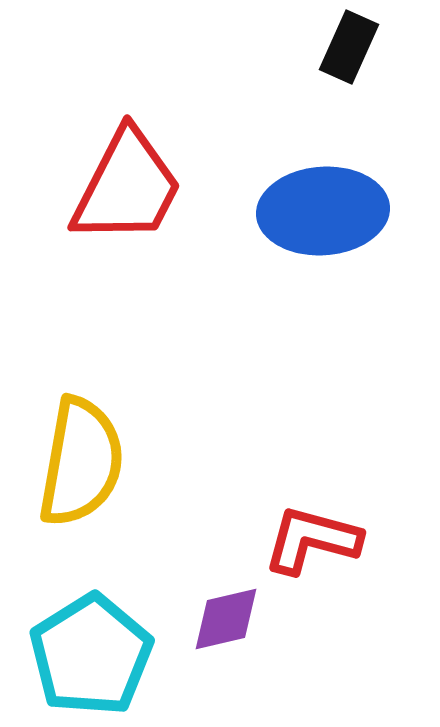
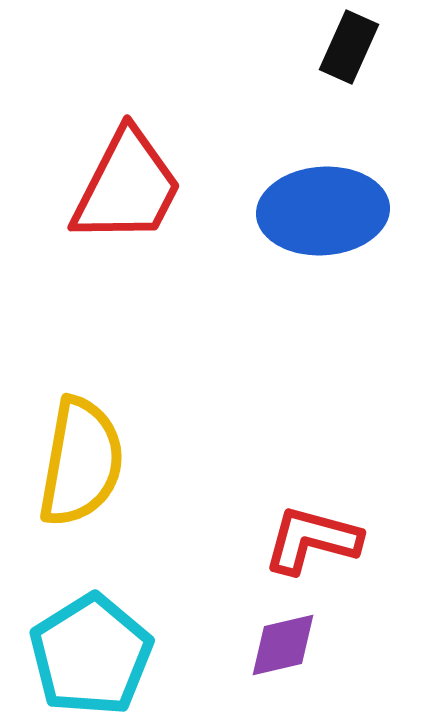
purple diamond: moved 57 px right, 26 px down
